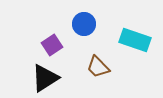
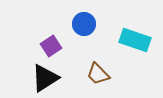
purple square: moved 1 px left, 1 px down
brown trapezoid: moved 7 px down
